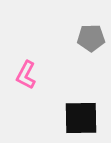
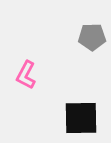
gray pentagon: moved 1 px right, 1 px up
